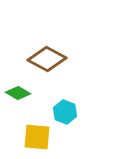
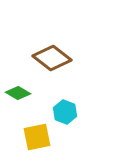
brown diamond: moved 5 px right, 1 px up; rotated 9 degrees clockwise
yellow square: rotated 16 degrees counterclockwise
